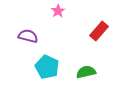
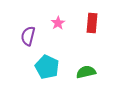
pink star: moved 12 px down
red rectangle: moved 7 px left, 8 px up; rotated 36 degrees counterclockwise
purple semicircle: rotated 90 degrees counterclockwise
